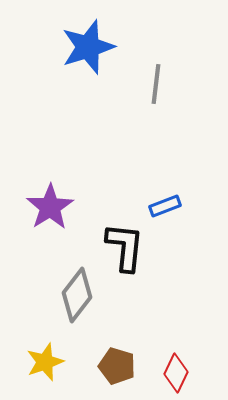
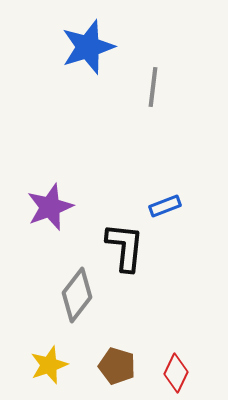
gray line: moved 3 px left, 3 px down
purple star: rotated 12 degrees clockwise
yellow star: moved 4 px right, 3 px down
